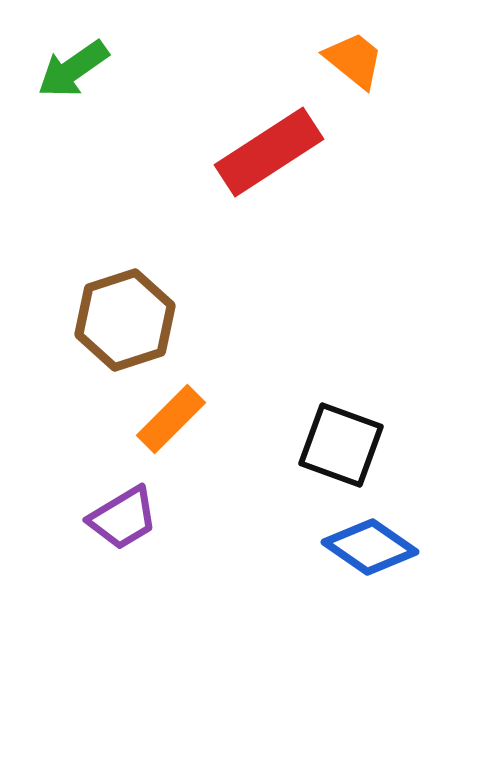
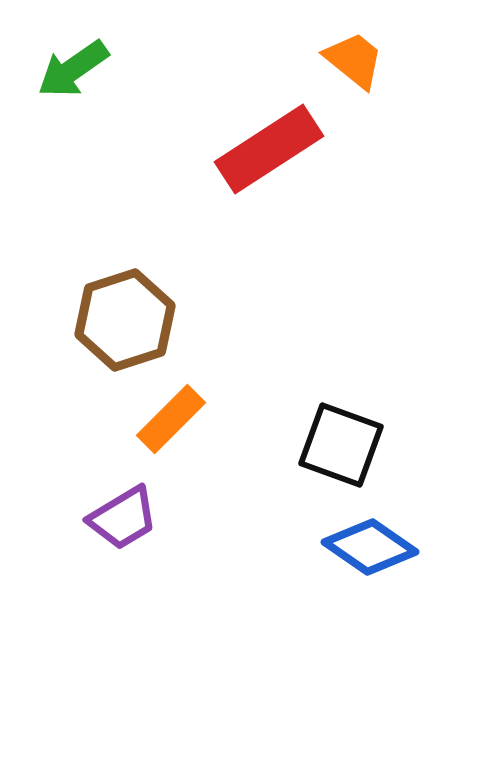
red rectangle: moved 3 px up
